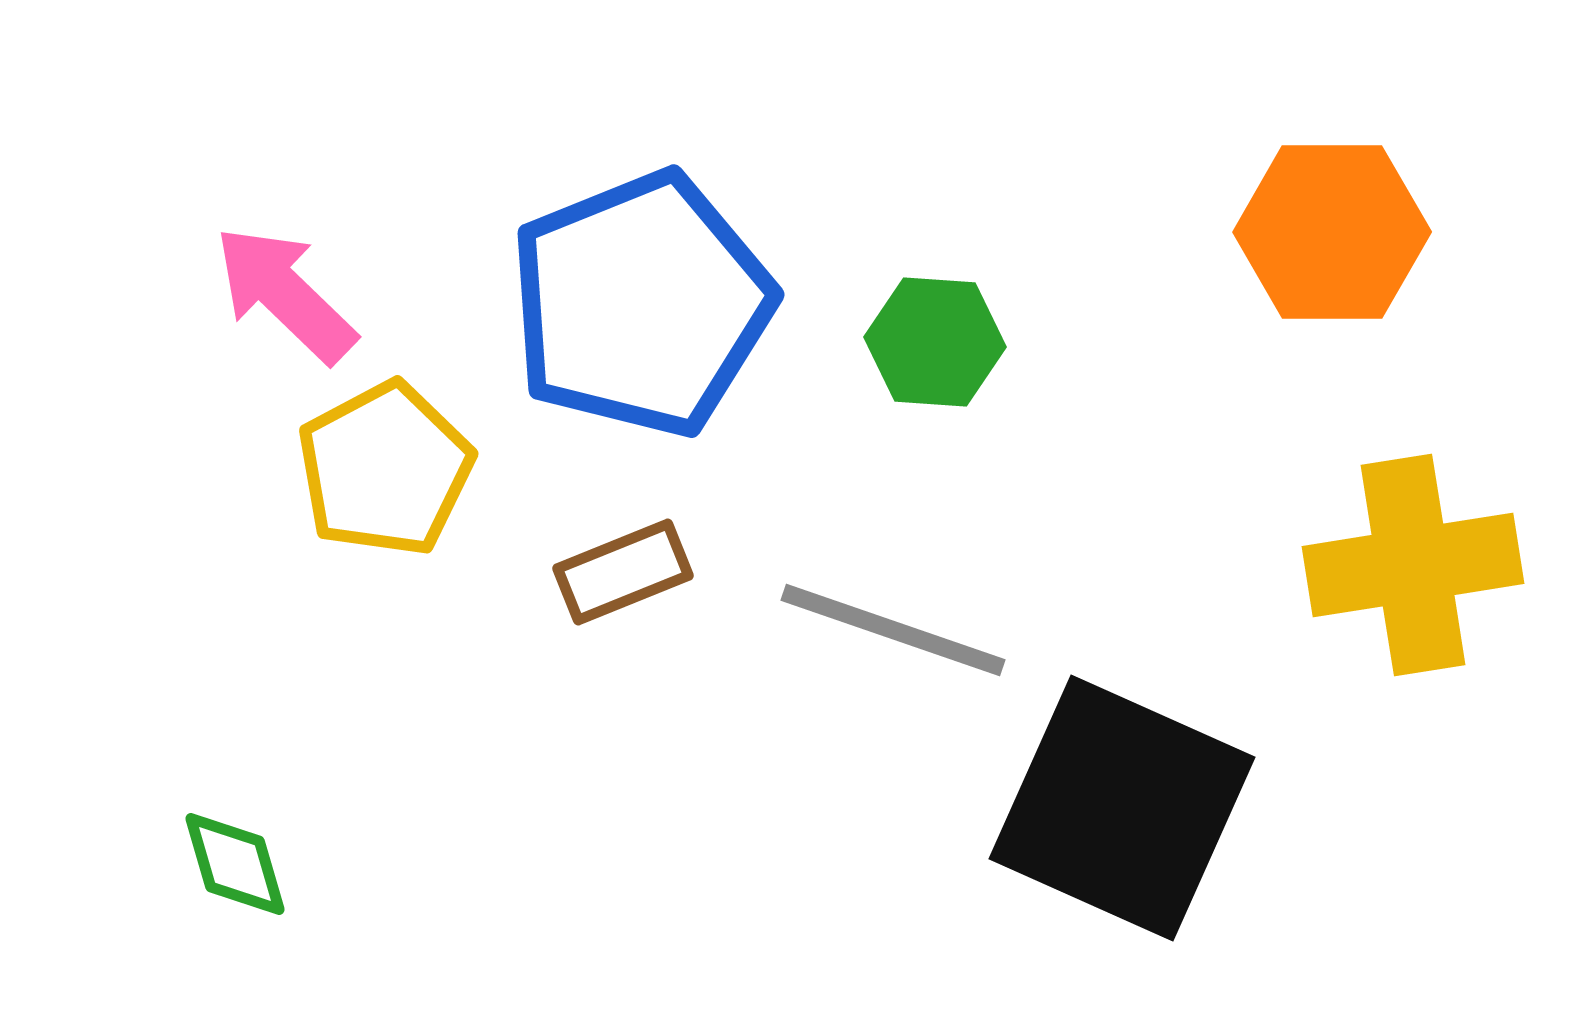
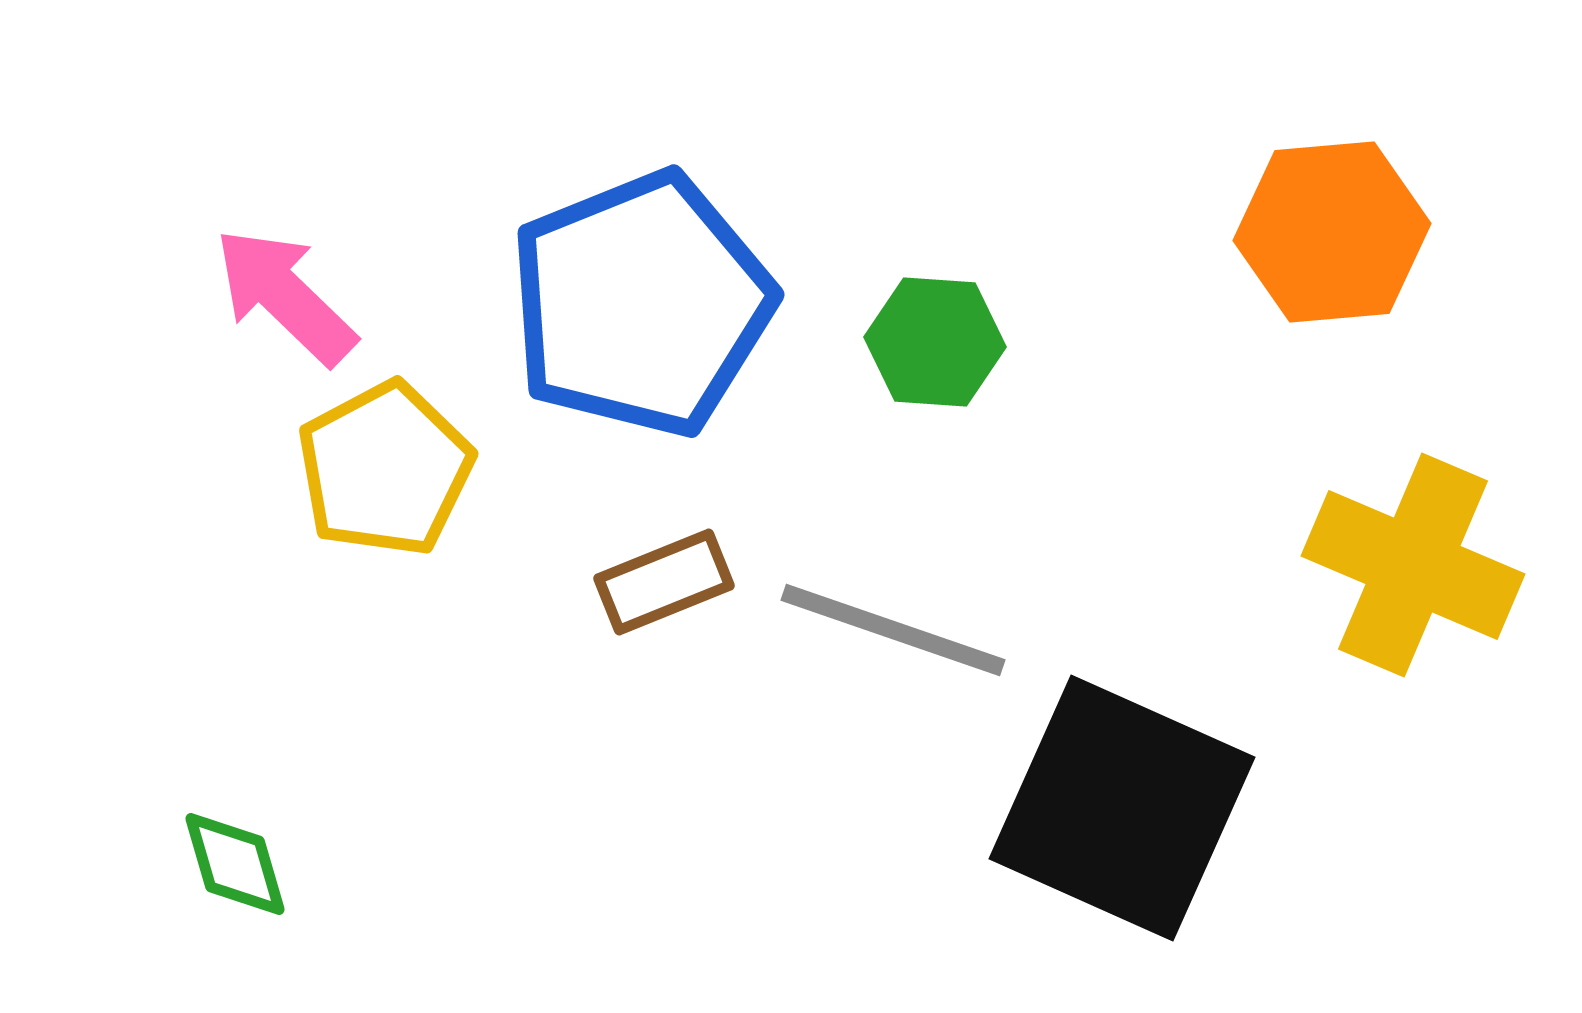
orange hexagon: rotated 5 degrees counterclockwise
pink arrow: moved 2 px down
yellow cross: rotated 32 degrees clockwise
brown rectangle: moved 41 px right, 10 px down
